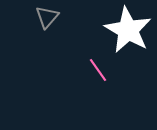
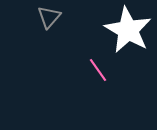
gray triangle: moved 2 px right
